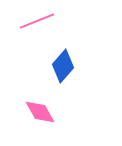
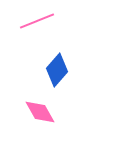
blue diamond: moved 6 px left, 4 px down
